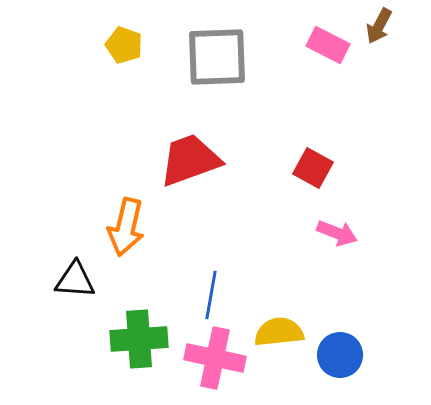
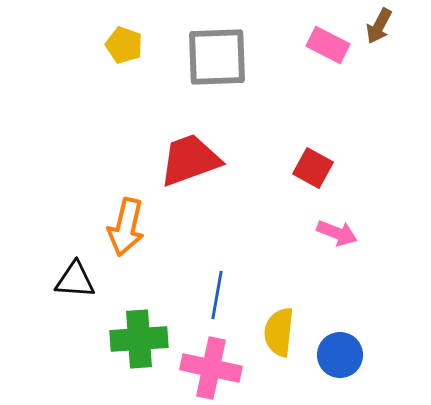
blue line: moved 6 px right
yellow semicircle: rotated 78 degrees counterclockwise
pink cross: moved 4 px left, 10 px down
